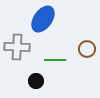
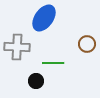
blue ellipse: moved 1 px right, 1 px up
brown circle: moved 5 px up
green line: moved 2 px left, 3 px down
